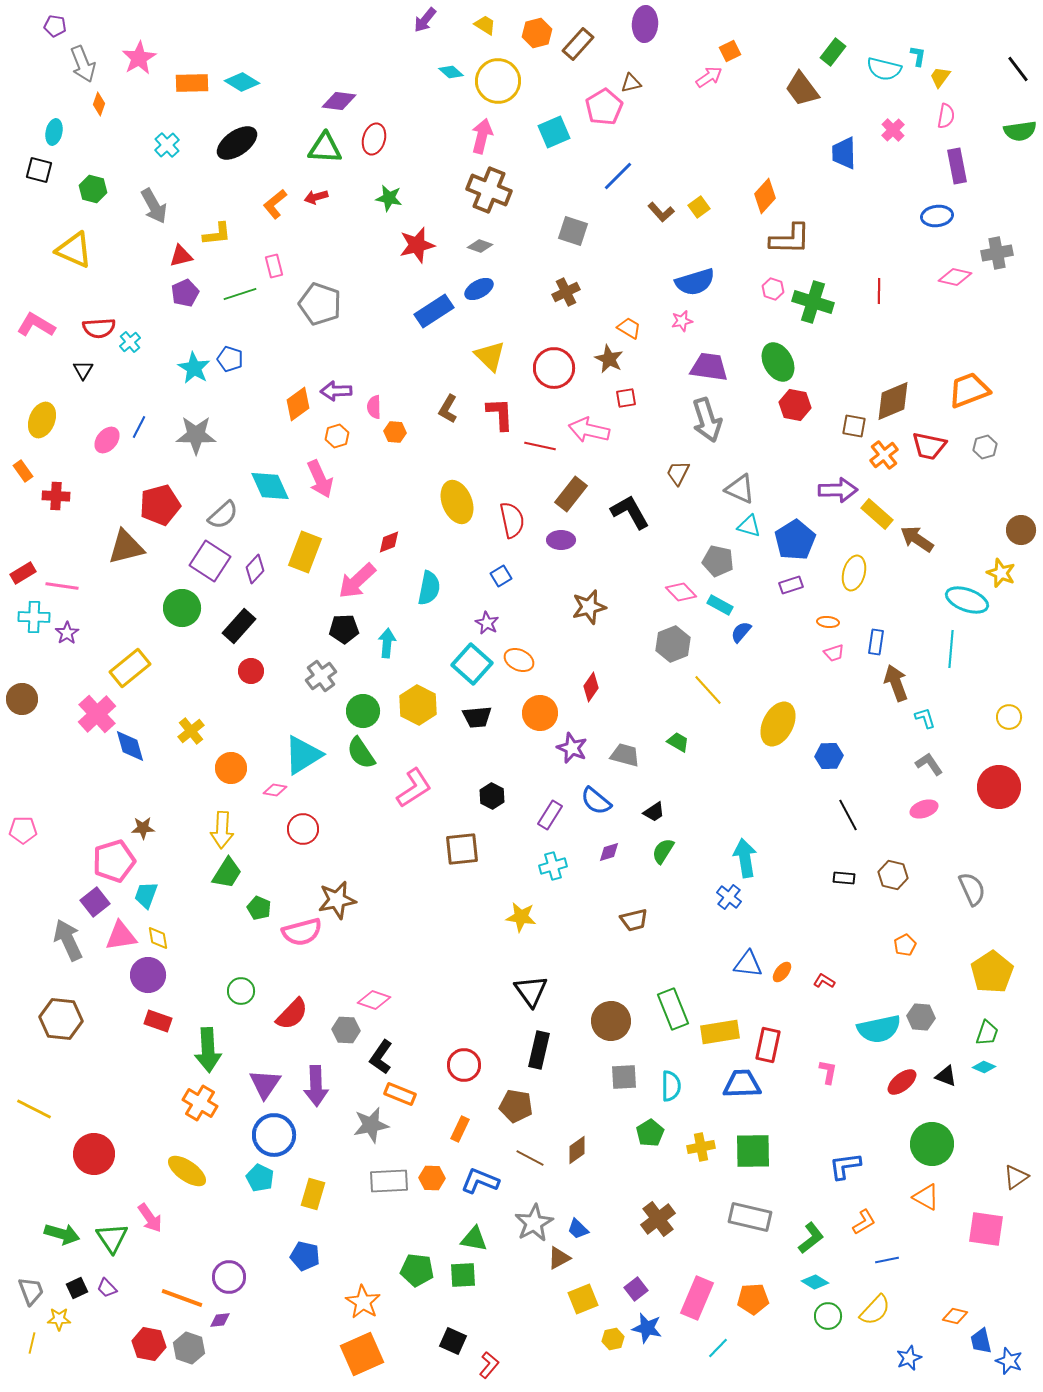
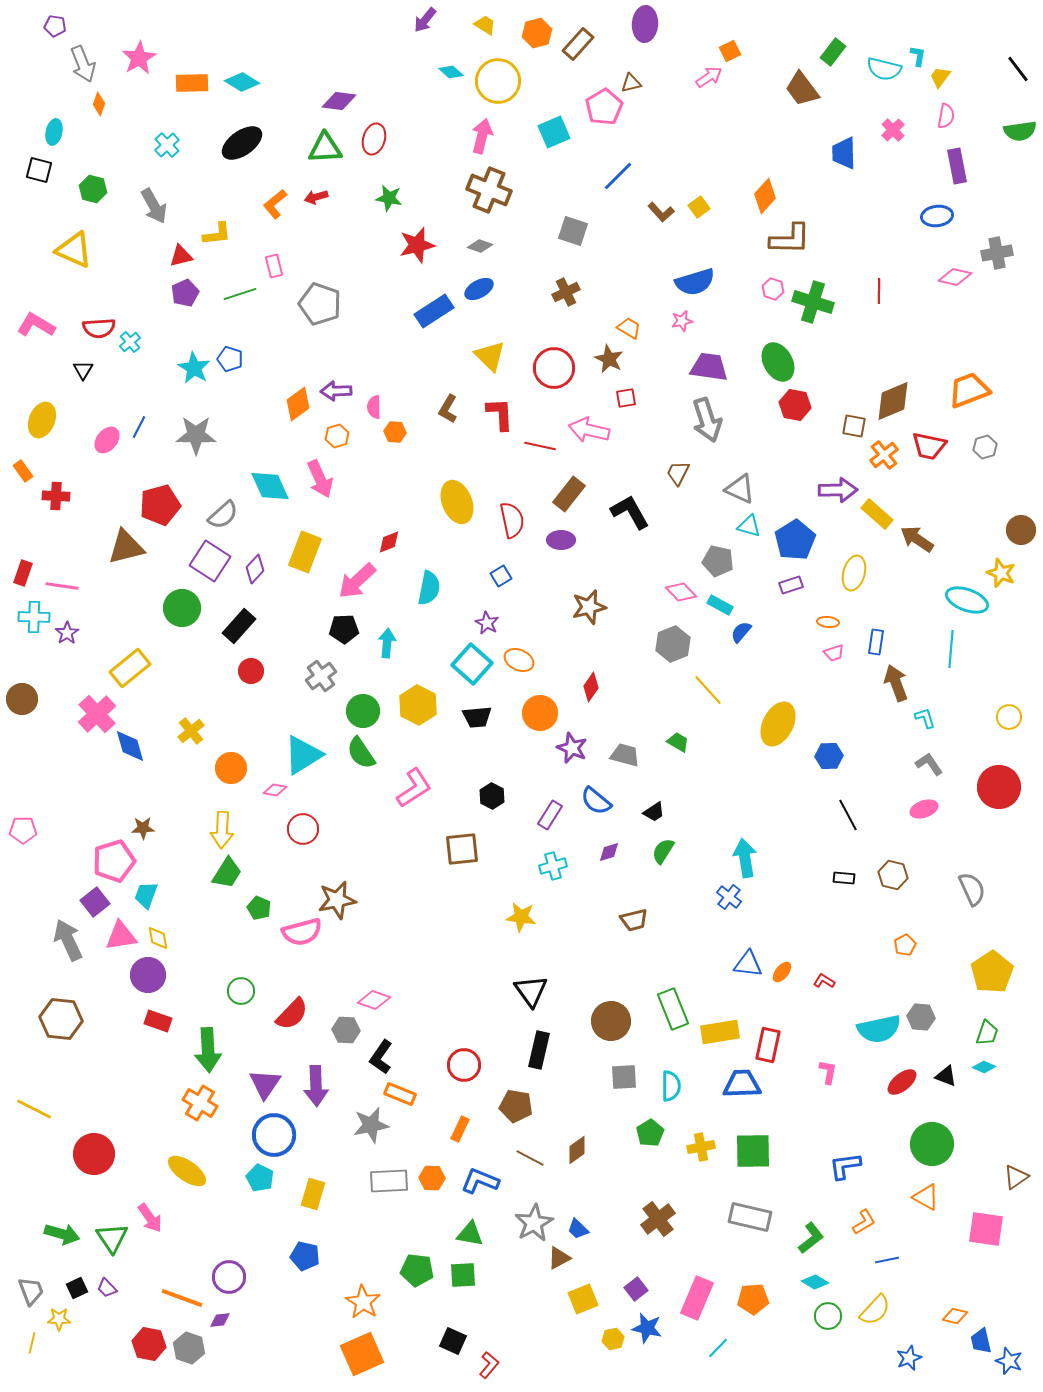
black ellipse at (237, 143): moved 5 px right
green triangle at (325, 148): rotated 6 degrees counterclockwise
brown rectangle at (571, 494): moved 2 px left
red rectangle at (23, 573): rotated 40 degrees counterclockwise
green triangle at (474, 1239): moved 4 px left, 5 px up
